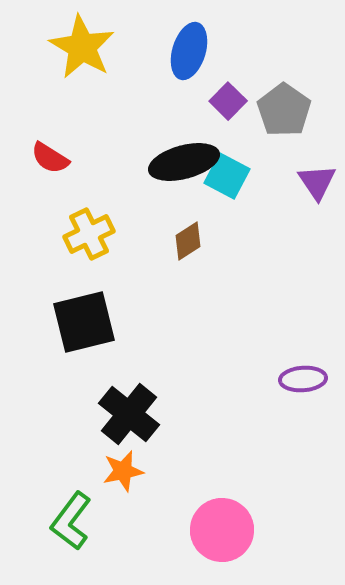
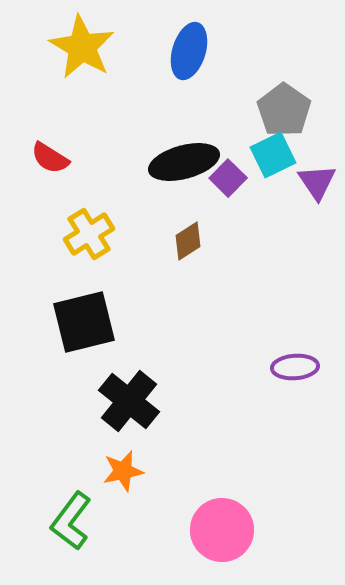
purple square: moved 77 px down
cyan square: moved 46 px right, 21 px up; rotated 36 degrees clockwise
yellow cross: rotated 6 degrees counterclockwise
purple ellipse: moved 8 px left, 12 px up
black cross: moved 13 px up
